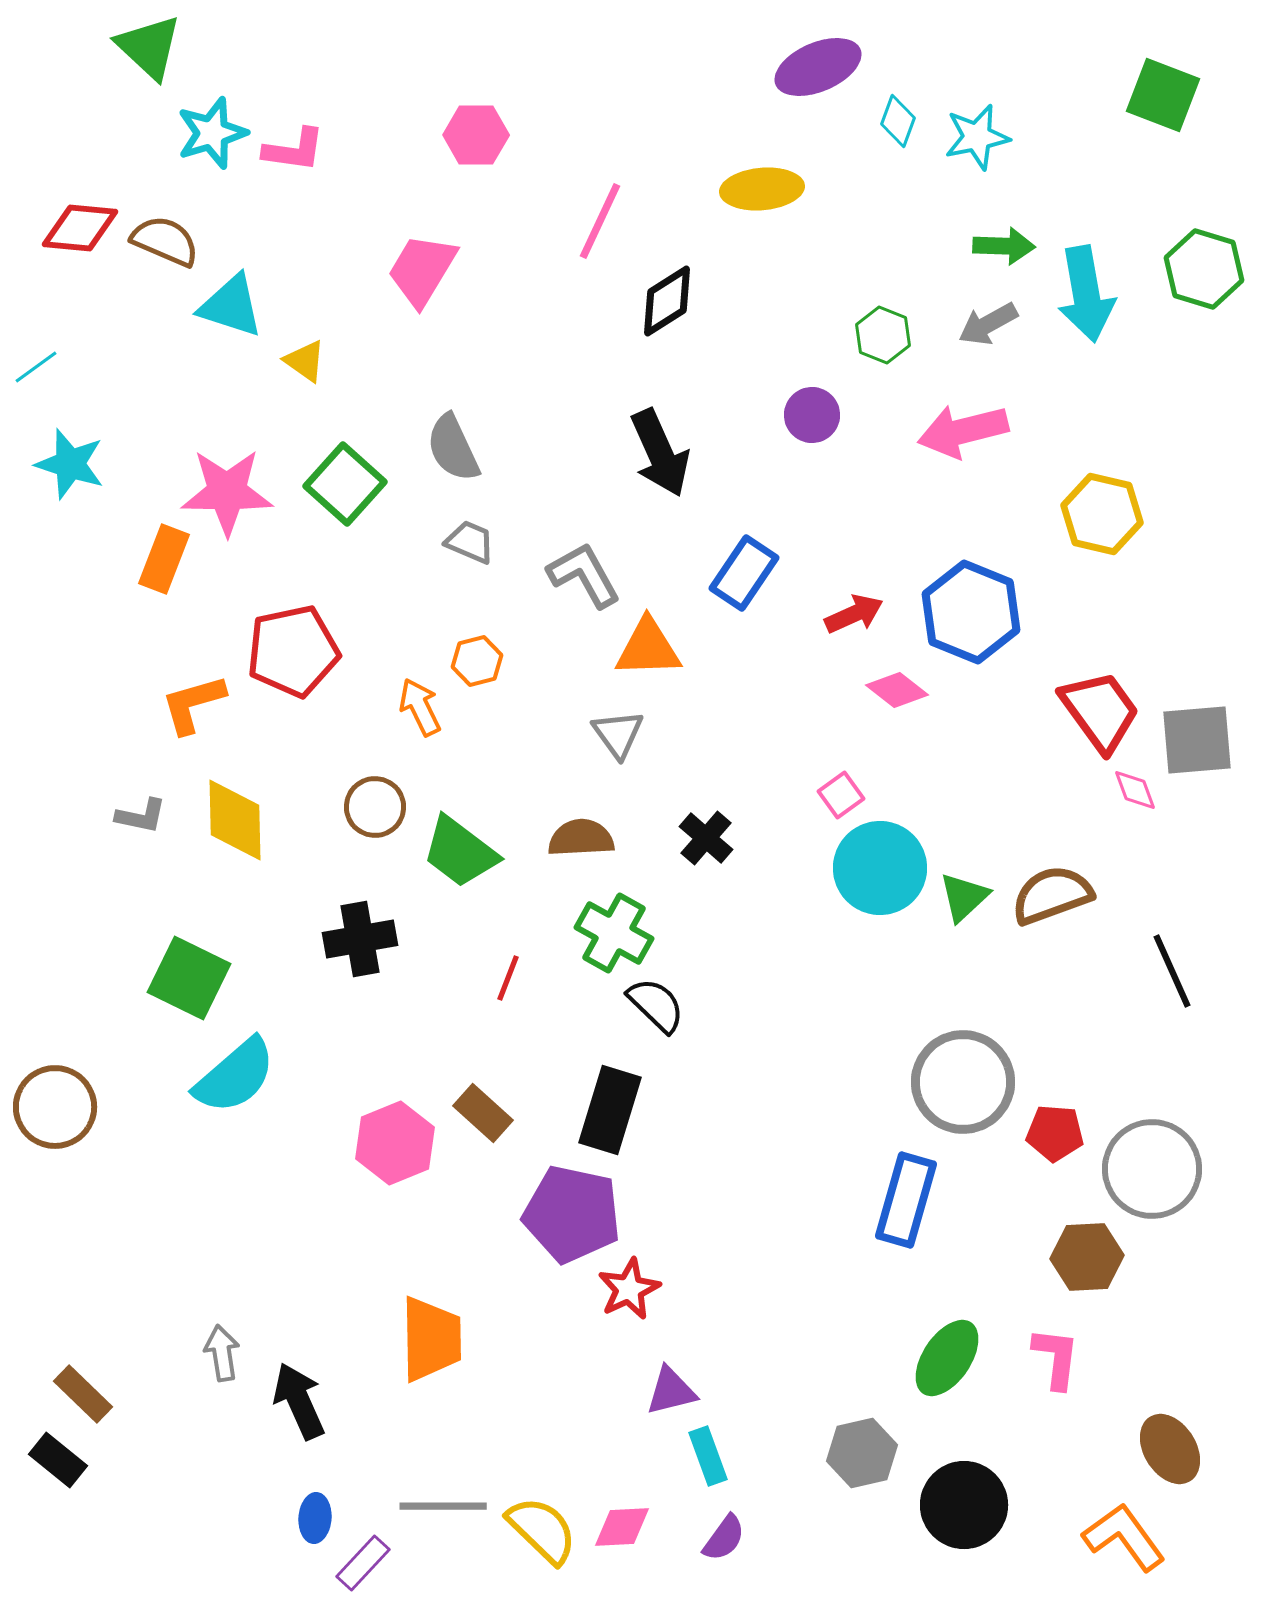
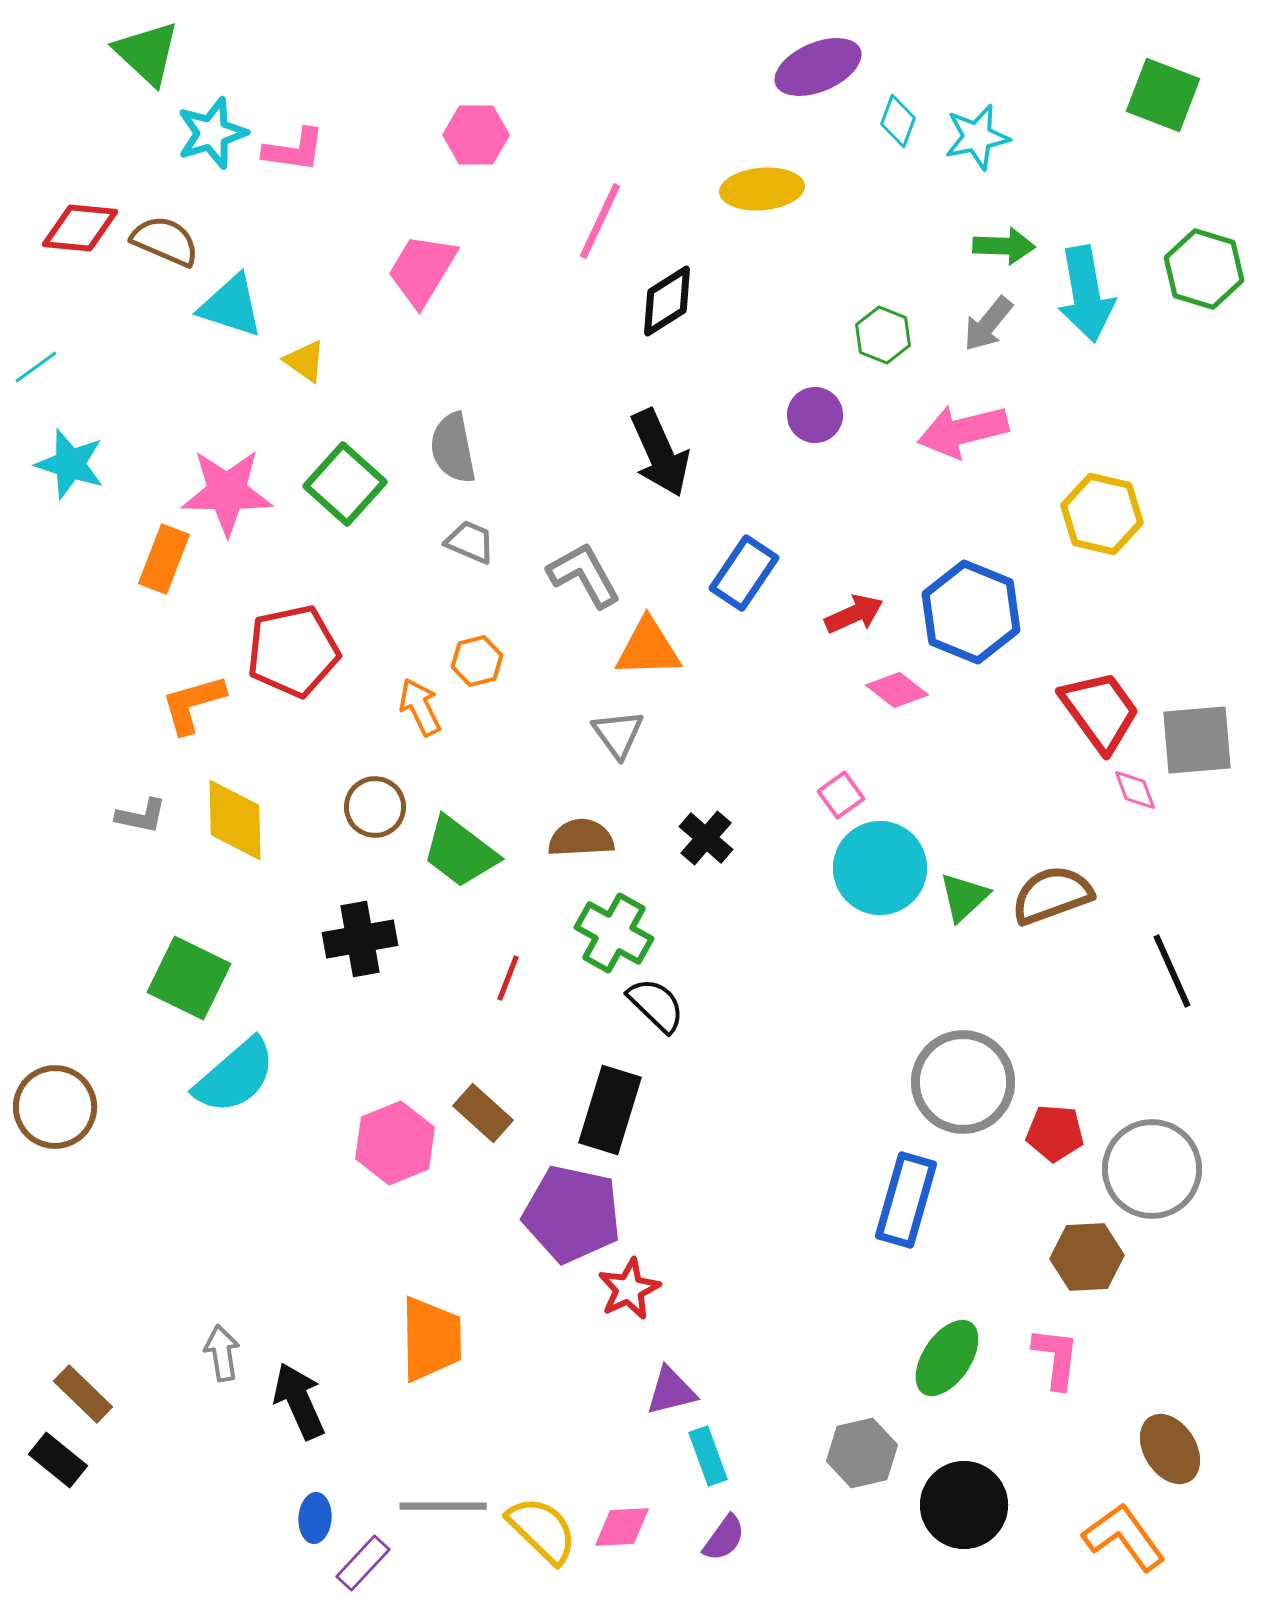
green triangle at (149, 47): moved 2 px left, 6 px down
gray arrow at (988, 324): rotated 22 degrees counterclockwise
purple circle at (812, 415): moved 3 px right
gray semicircle at (453, 448): rotated 14 degrees clockwise
